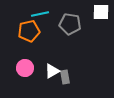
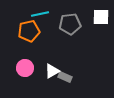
white square: moved 5 px down
gray pentagon: rotated 15 degrees counterclockwise
gray rectangle: rotated 56 degrees counterclockwise
